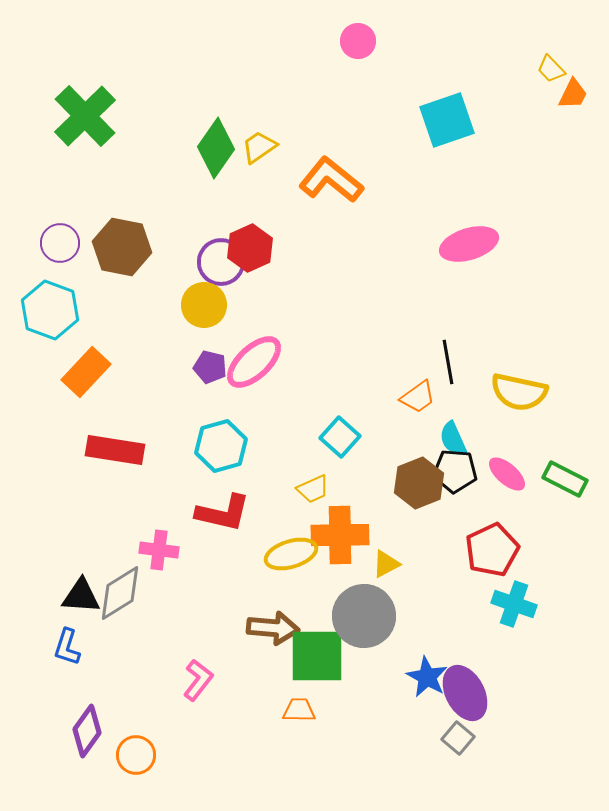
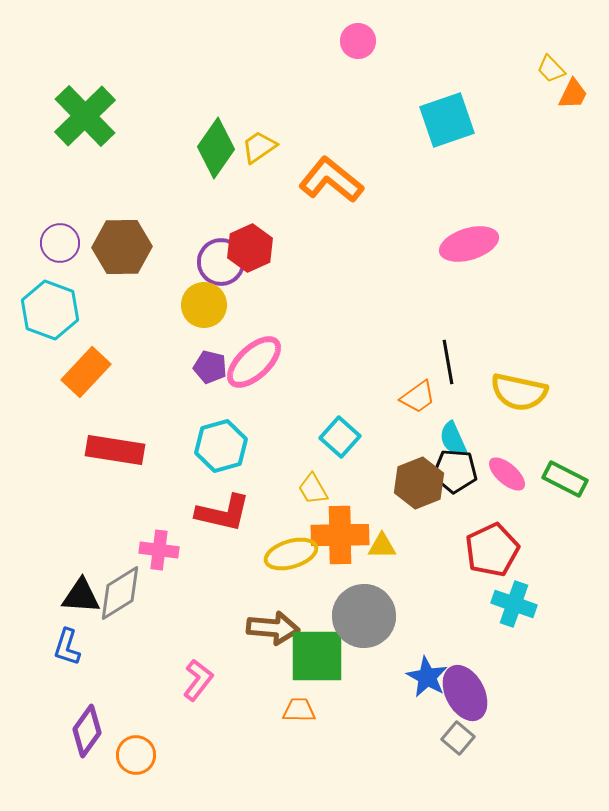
brown hexagon at (122, 247): rotated 12 degrees counterclockwise
yellow trapezoid at (313, 489): rotated 84 degrees clockwise
yellow triangle at (386, 564): moved 4 px left, 18 px up; rotated 28 degrees clockwise
